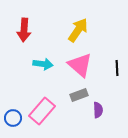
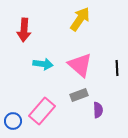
yellow arrow: moved 2 px right, 11 px up
blue circle: moved 3 px down
